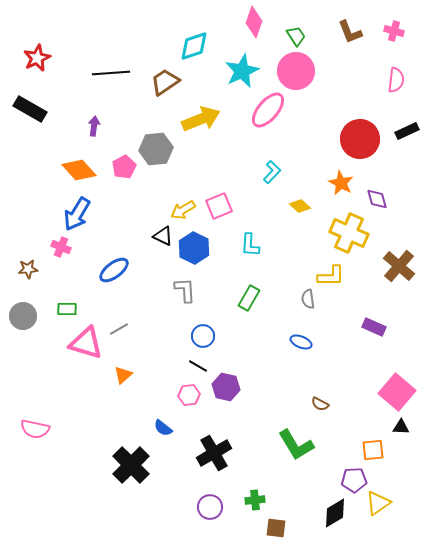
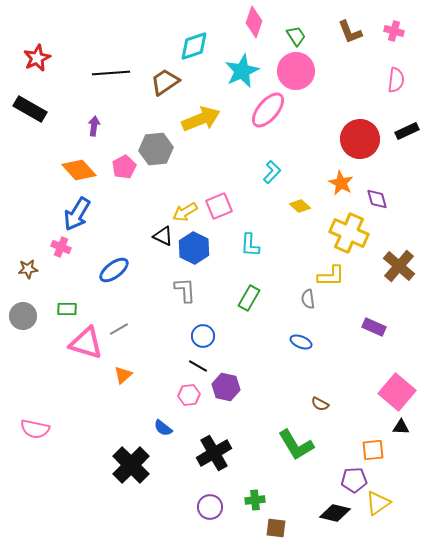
yellow arrow at (183, 210): moved 2 px right, 2 px down
black diamond at (335, 513): rotated 44 degrees clockwise
